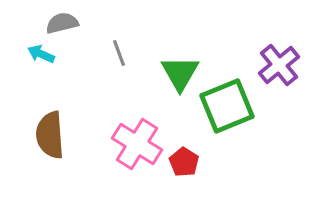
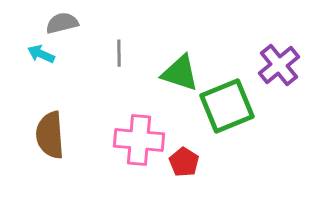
gray line: rotated 20 degrees clockwise
green triangle: rotated 42 degrees counterclockwise
pink cross: moved 2 px right, 4 px up; rotated 27 degrees counterclockwise
